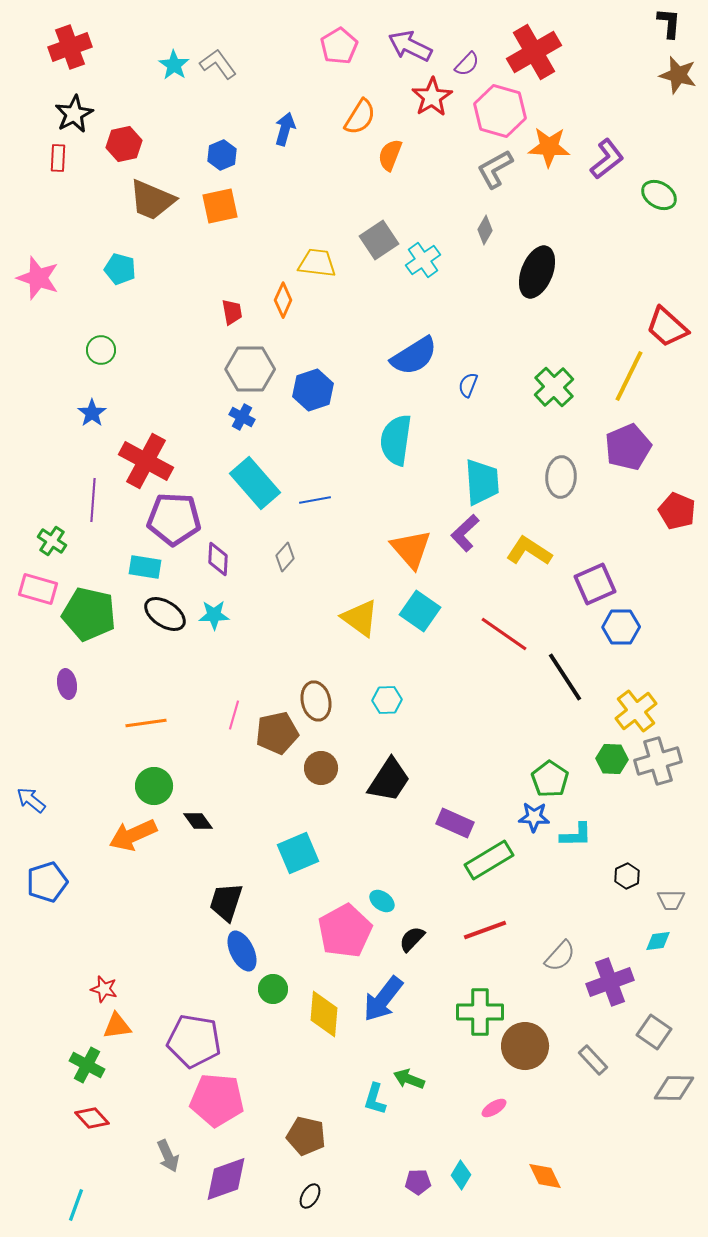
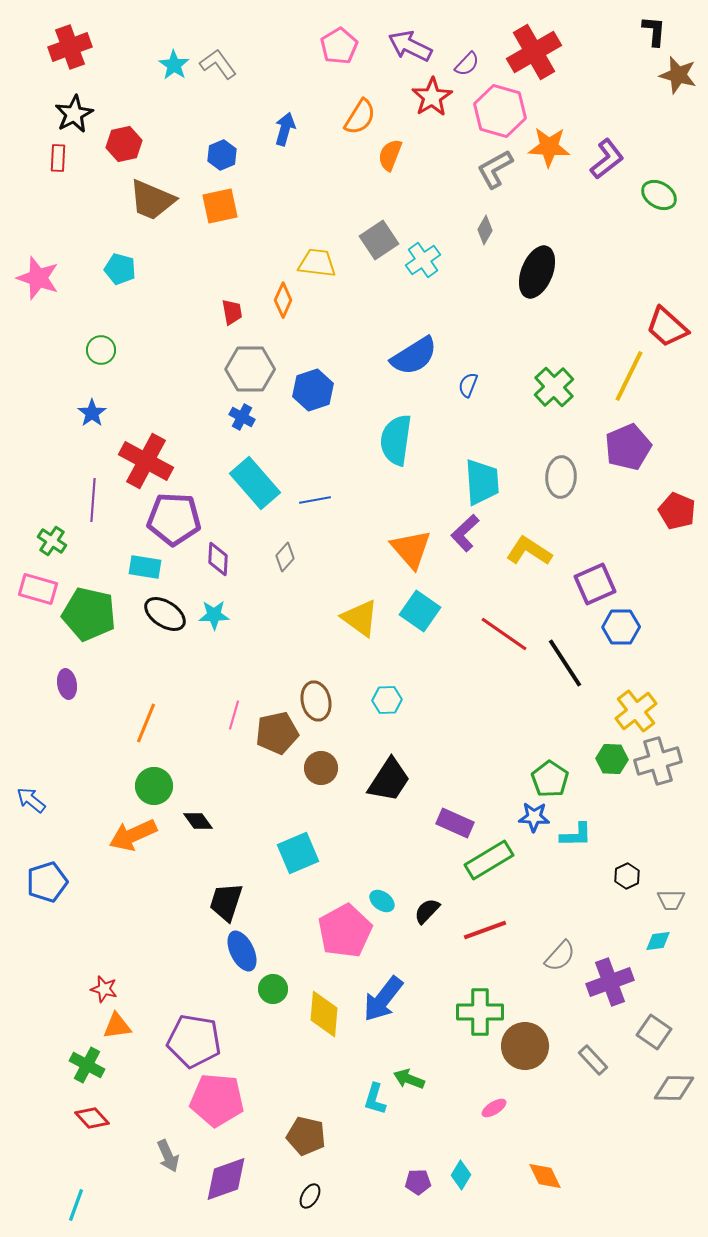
black L-shape at (669, 23): moved 15 px left, 8 px down
black line at (565, 677): moved 14 px up
orange line at (146, 723): rotated 60 degrees counterclockwise
black semicircle at (412, 939): moved 15 px right, 28 px up
